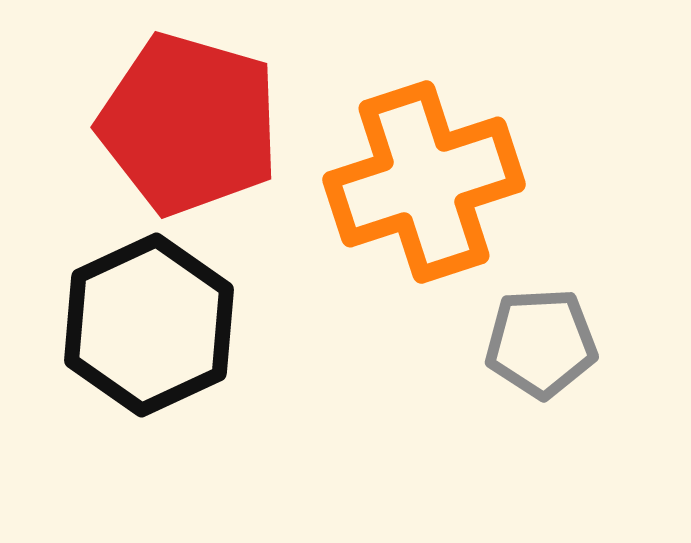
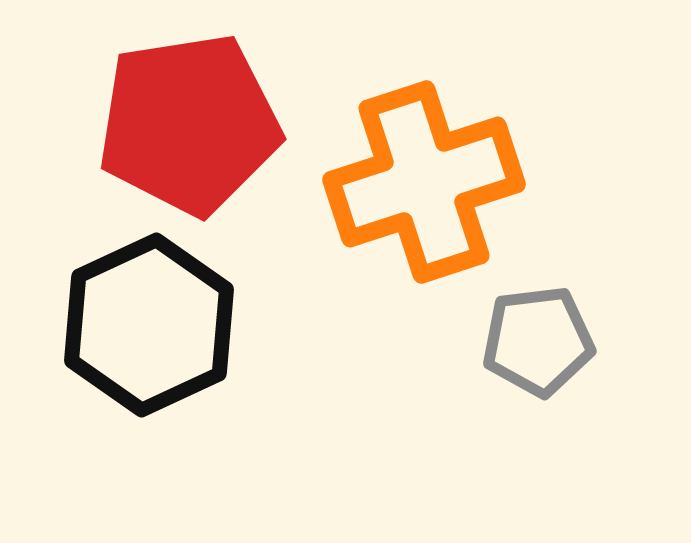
red pentagon: rotated 25 degrees counterclockwise
gray pentagon: moved 3 px left, 2 px up; rotated 4 degrees counterclockwise
